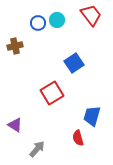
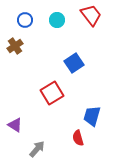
blue circle: moved 13 px left, 3 px up
brown cross: rotated 21 degrees counterclockwise
